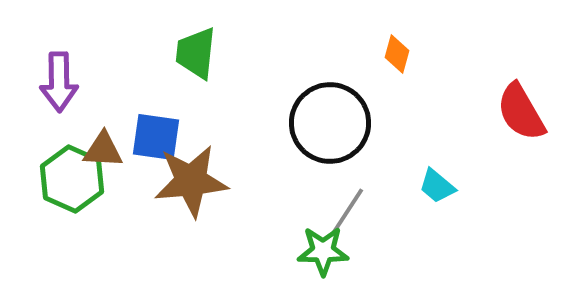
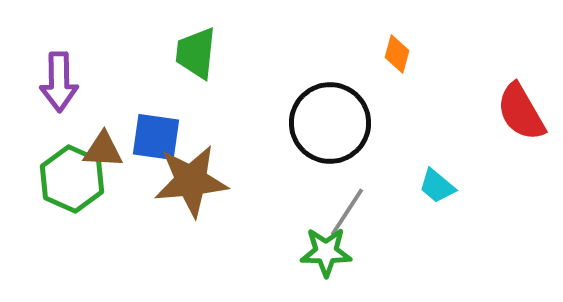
green star: moved 3 px right, 1 px down
